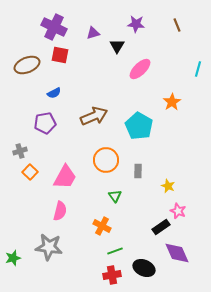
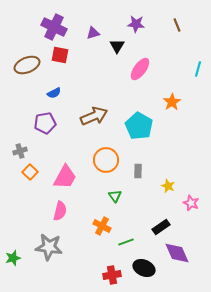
pink ellipse: rotated 10 degrees counterclockwise
pink star: moved 13 px right, 8 px up
green line: moved 11 px right, 9 px up
